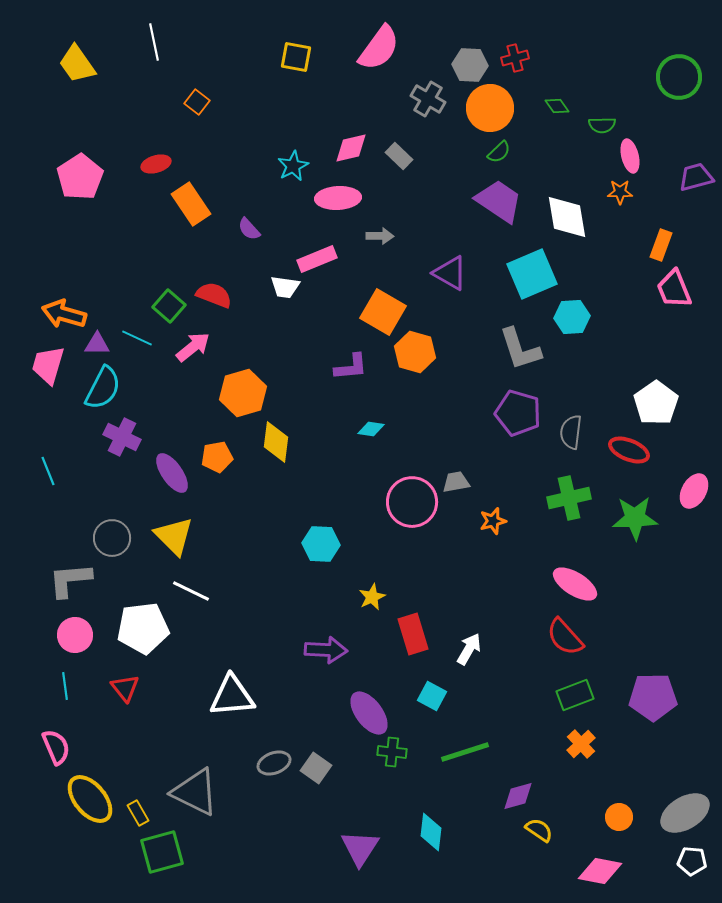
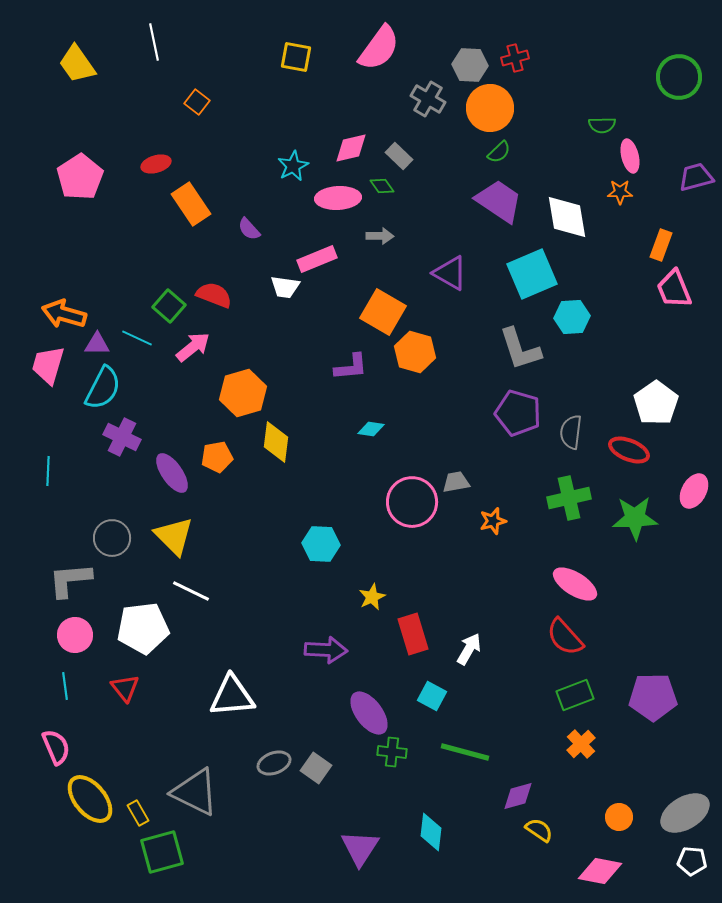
green diamond at (557, 106): moved 175 px left, 80 px down
cyan line at (48, 471): rotated 24 degrees clockwise
green line at (465, 752): rotated 33 degrees clockwise
